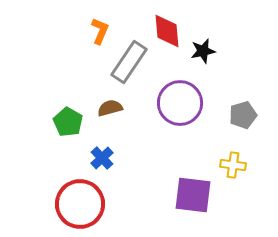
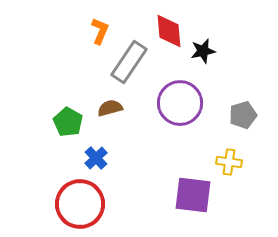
red diamond: moved 2 px right
blue cross: moved 6 px left
yellow cross: moved 4 px left, 3 px up
